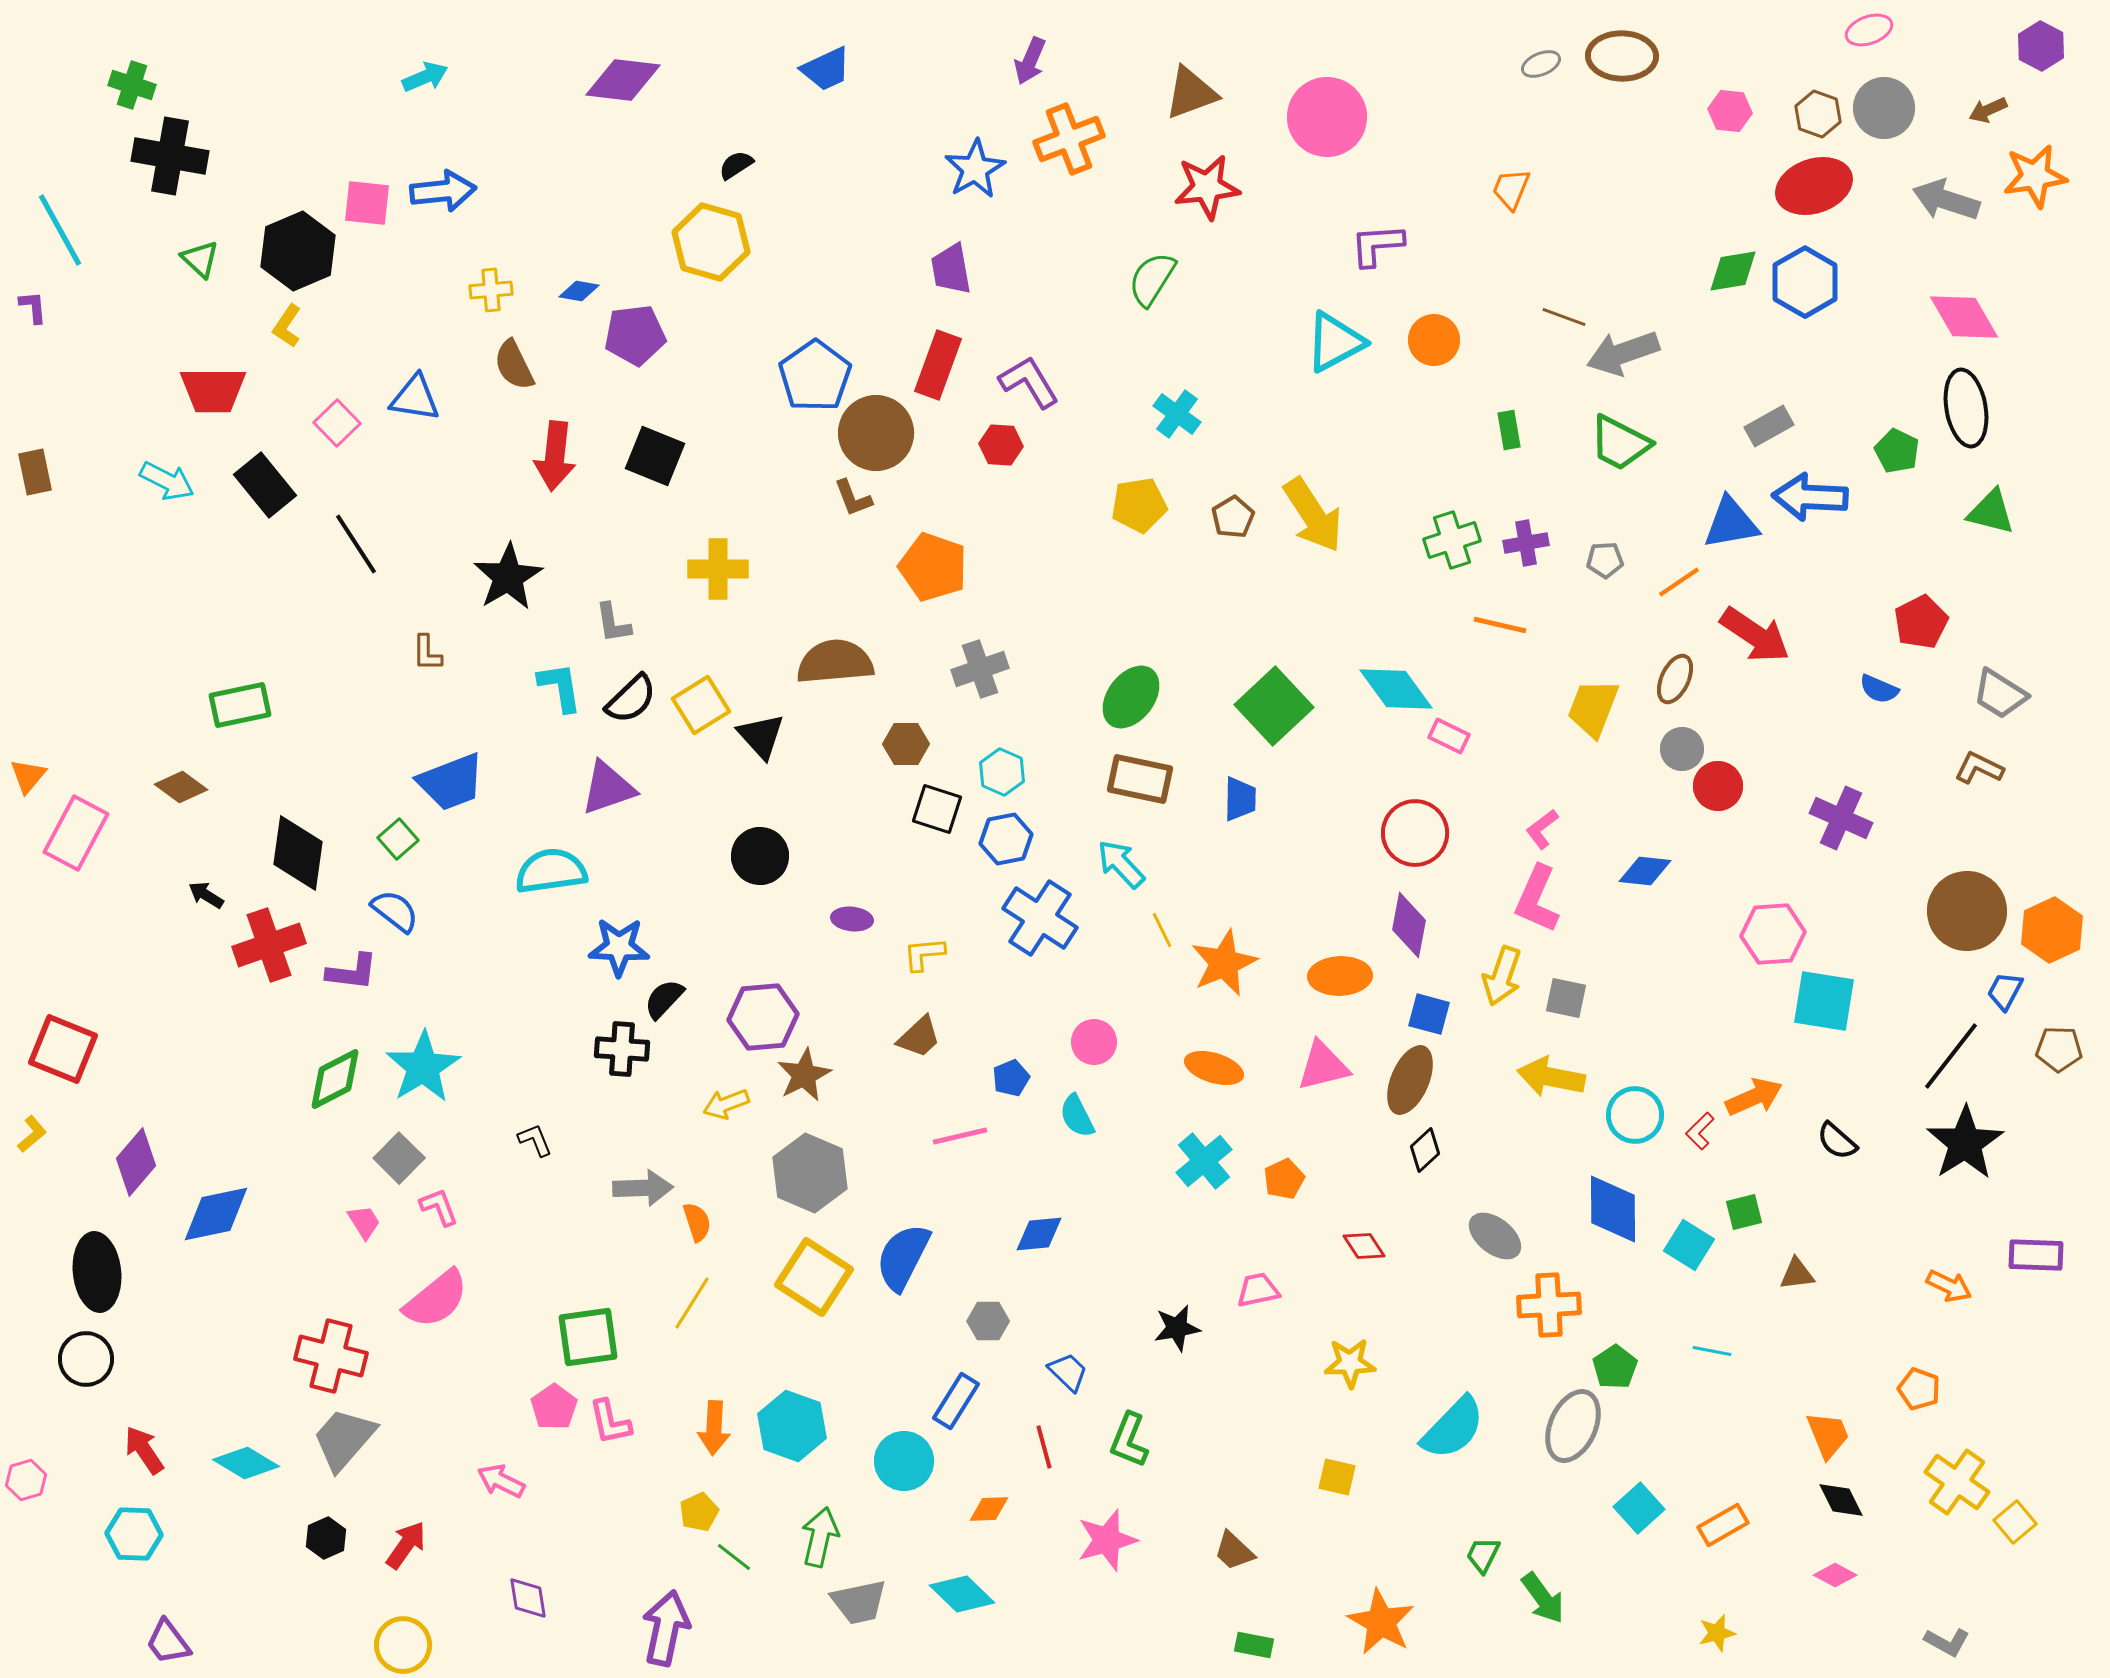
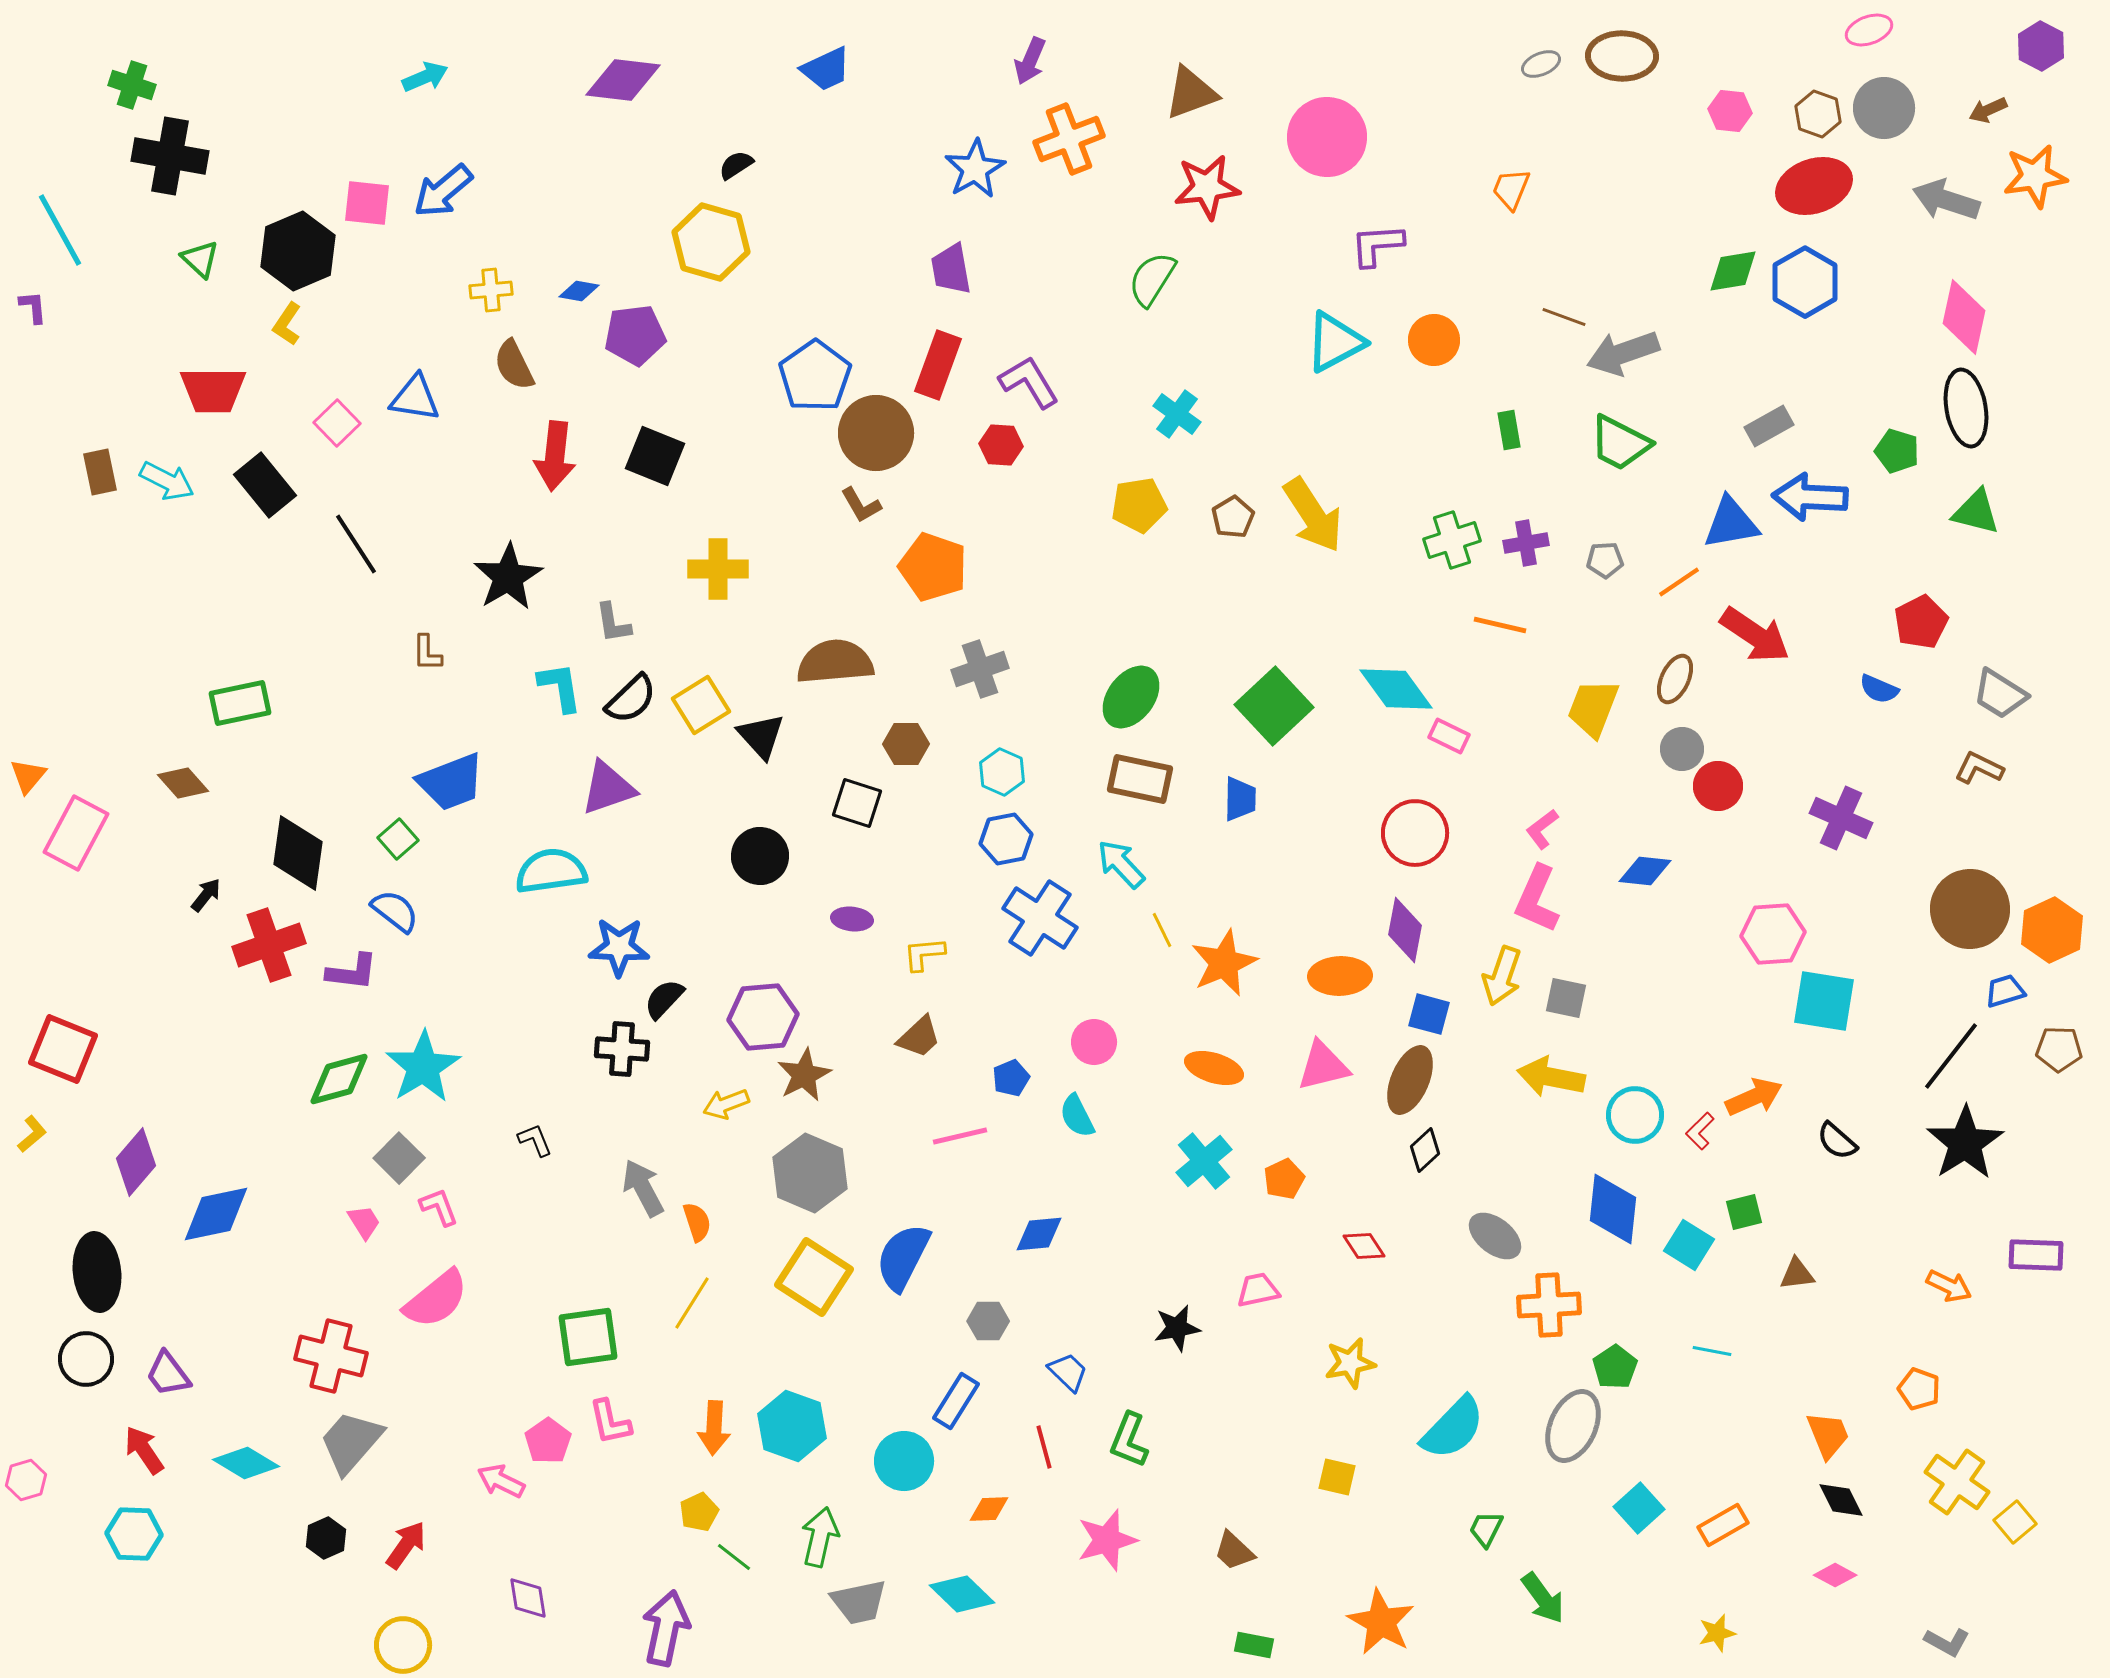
pink circle at (1327, 117): moved 20 px down
blue arrow at (443, 191): rotated 146 degrees clockwise
pink diamond at (1964, 317): rotated 42 degrees clockwise
yellow L-shape at (287, 326): moved 2 px up
green pentagon at (1897, 451): rotated 9 degrees counterclockwise
brown rectangle at (35, 472): moved 65 px right
brown L-shape at (853, 498): moved 8 px right, 7 px down; rotated 9 degrees counterclockwise
green triangle at (1991, 512): moved 15 px left
green rectangle at (240, 705): moved 2 px up
brown diamond at (181, 787): moved 2 px right, 4 px up; rotated 12 degrees clockwise
black square at (937, 809): moved 80 px left, 6 px up
black arrow at (206, 895): rotated 96 degrees clockwise
brown circle at (1967, 911): moved 3 px right, 2 px up
purple diamond at (1409, 925): moved 4 px left, 5 px down
blue trapezoid at (2005, 991): rotated 45 degrees clockwise
green diamond at (335, 1079): moved 4 px right; rotated 12 degrees clockwise
gray arrow at (643, 1188): rotated 116 degrees counterclockwise
blue diamond at (1613, 1209): rotated 6 degrees clockwise
yellow star at (1350, 1363): rotated 9 degrees counterclockwise
pink pentagon at (554, 1407): moved 6 px left, 34 px down
gray trapezoid at (344, 1439): moved 7 px right, 3 px down
green trapezoid at (1483, 1555): moved 3 px right, 26 px up
purple trapezoid at (168, 1642): moved 268 px up
